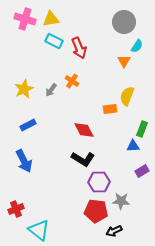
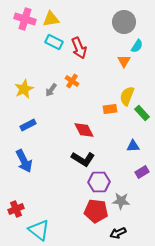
cyan rectangle: moved 1 px down
green rectangle: moved 16 px up; rotated 63 degrees counterclockwise
purple rectangle: moved 1 px down
black arrow: moved 4 px right, 2 px down
